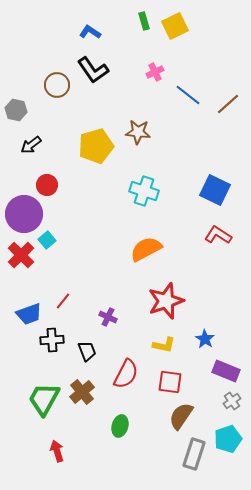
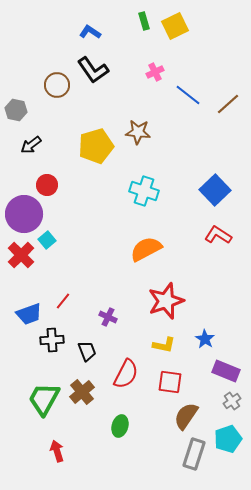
blue square: rotated 20 degrees clockwise
brown semicircle: moved 5 px right
